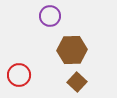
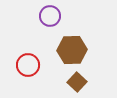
red circle: moved 9 px right, 10 px up
